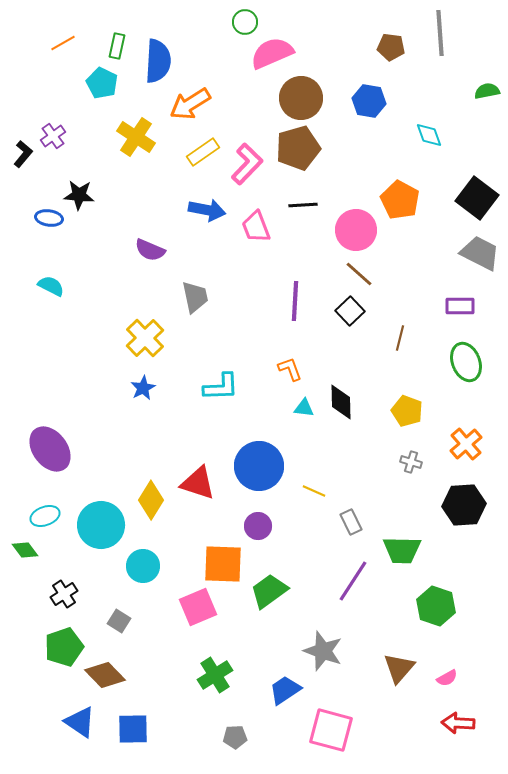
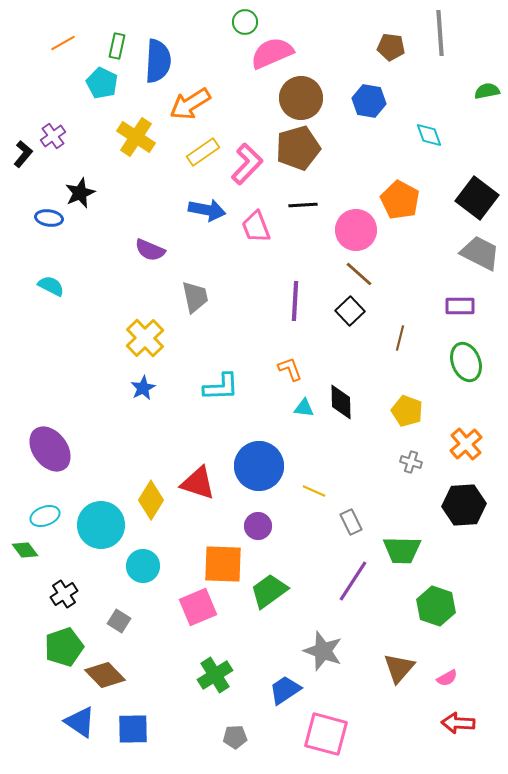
black star at (79, 195): moved 1 px right, 2 px up; rotated 28 degrees counterclockwise
pink square at (331, 730): moved 5 px left, 4 px down
